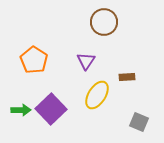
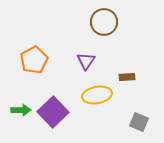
orange pentagon: rotated 12 degrees clockwise
yellow ellipse: rotated 48 degrees clockwise
purple square: moved 2 px right, 3 px down
